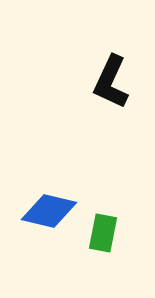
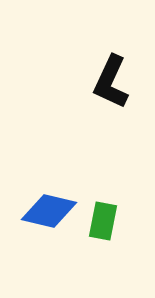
green rectangle: moved 12 px up
